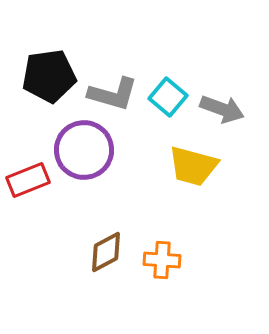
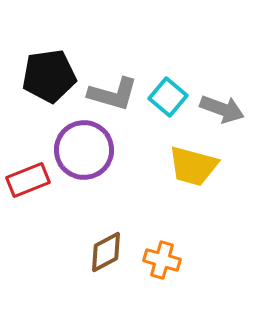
orange cross: rotated 12 degrees clockwise
